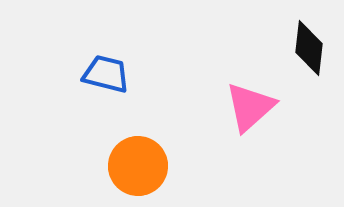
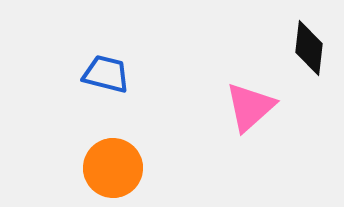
orange circle: moved 25 px left, 2 px down
